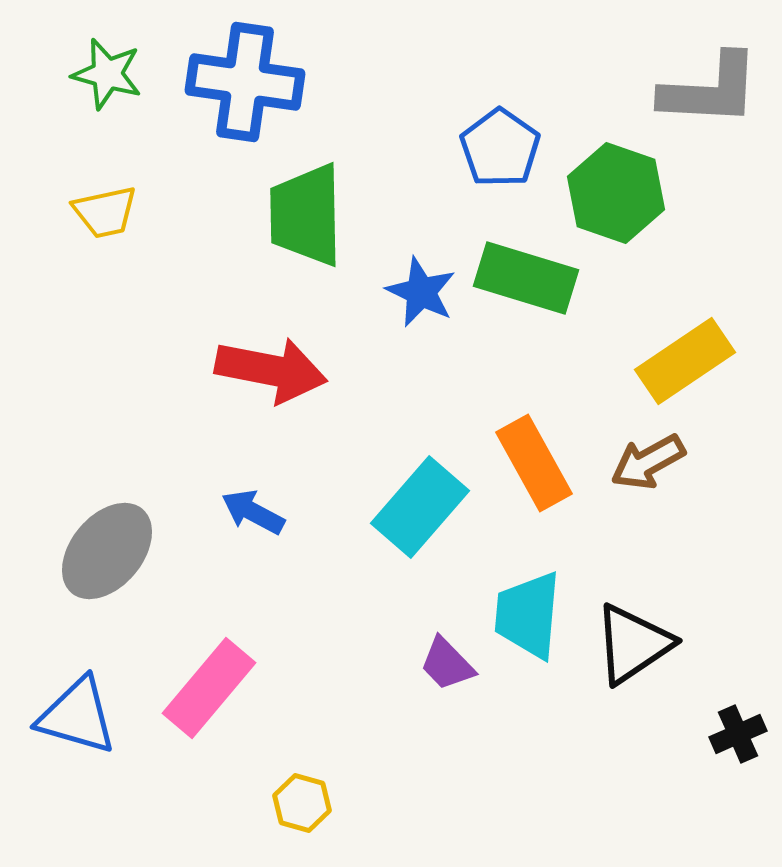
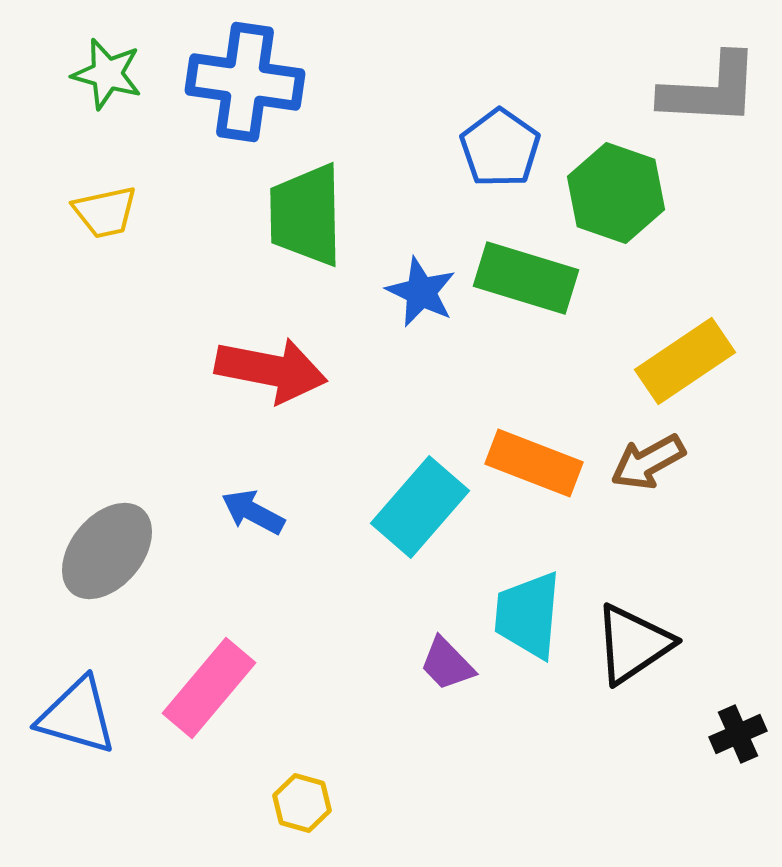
orange rectangle: rotated 40 degrees counterclockwise
